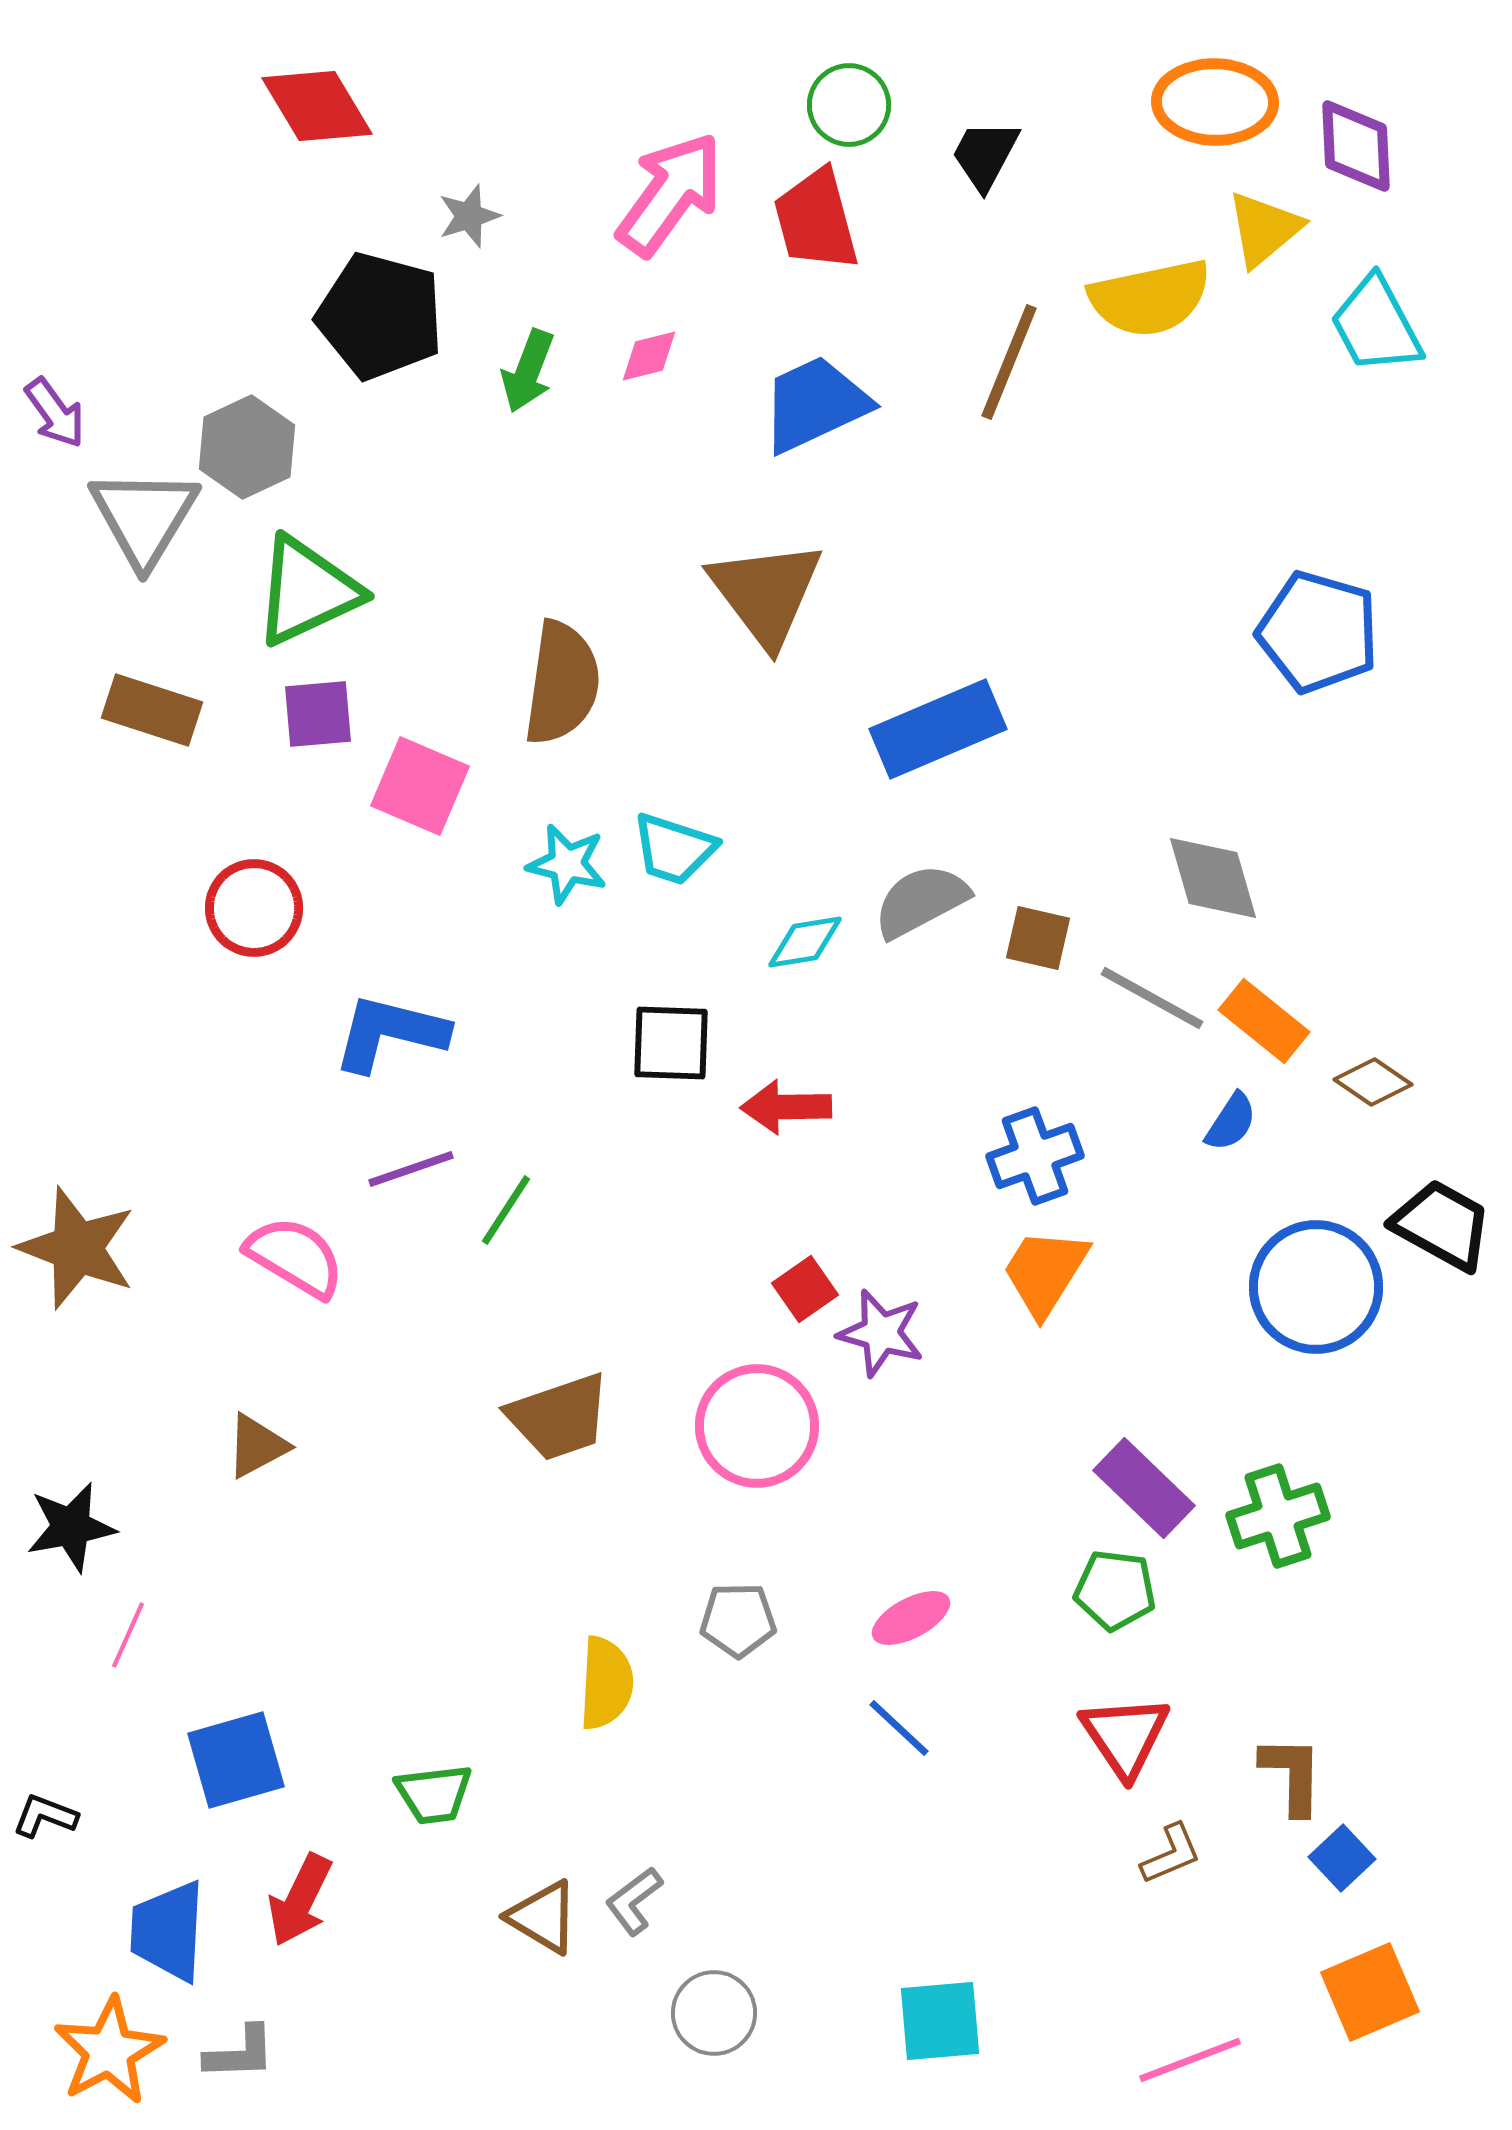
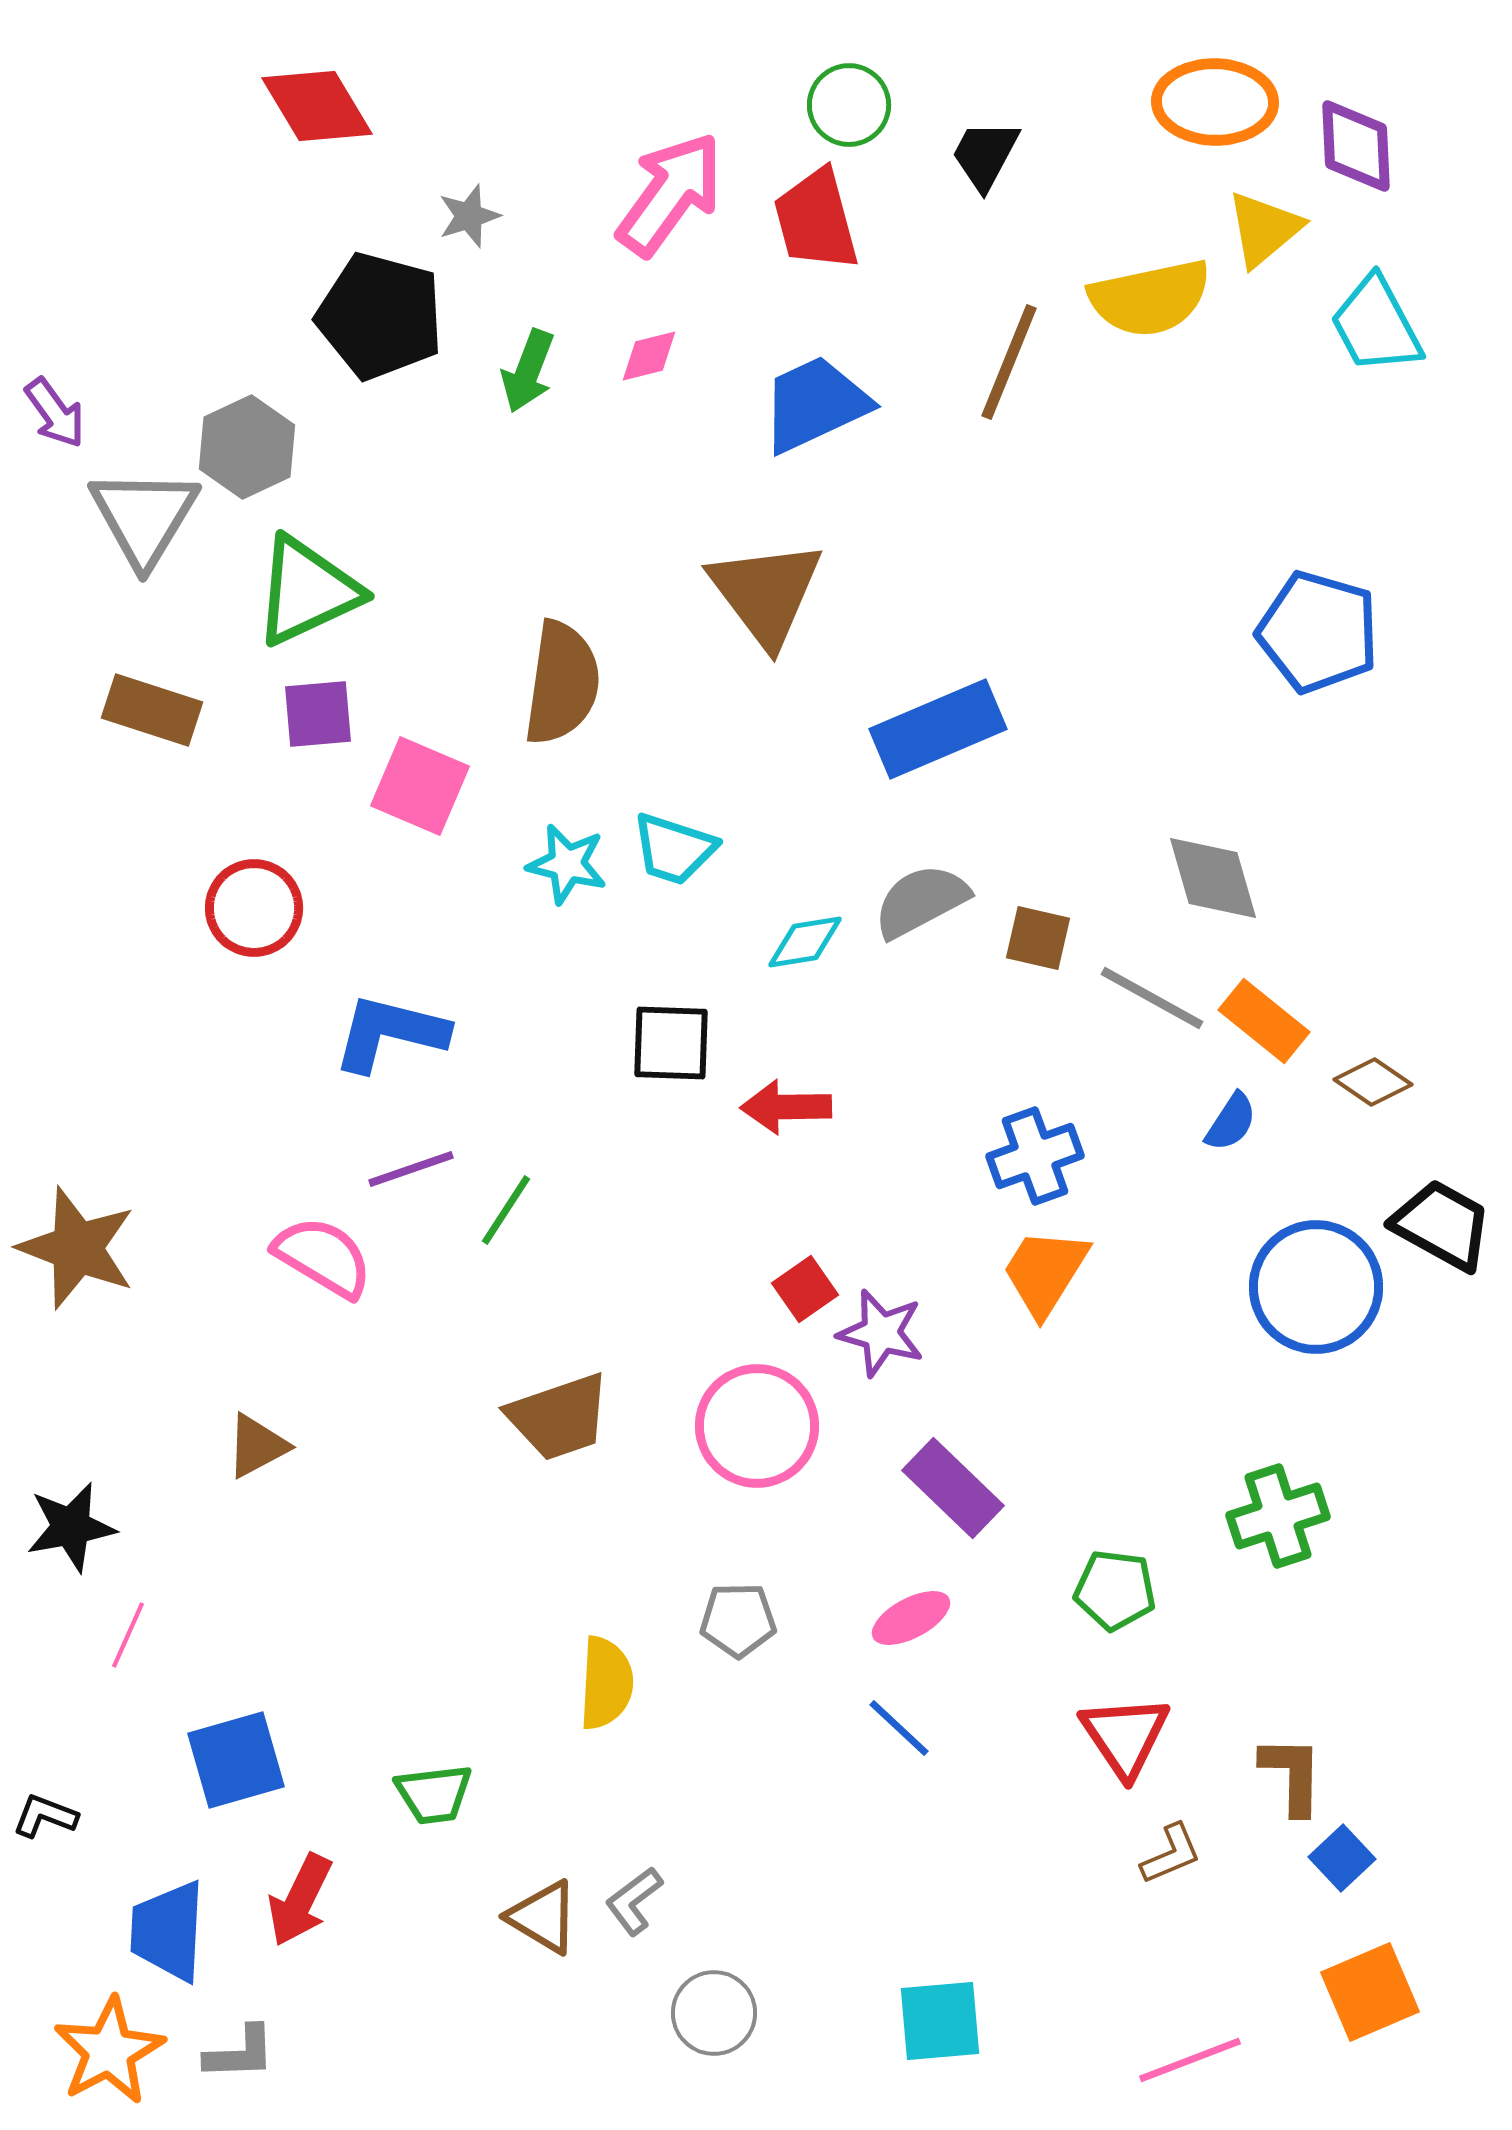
pink semicircle at (295, 1257): moved 28 px right
purple rectangle at (1144, 1488): moved 191 px left
